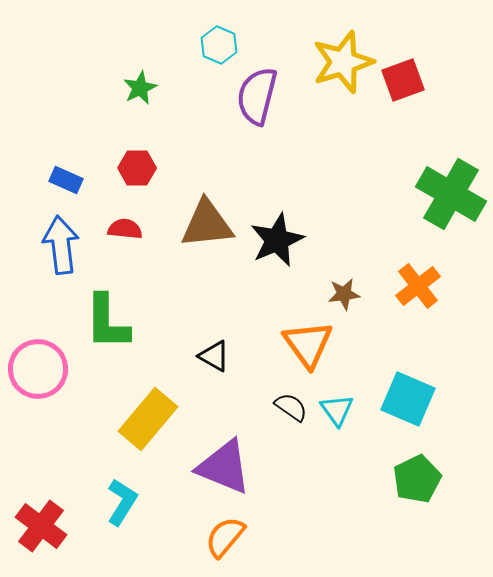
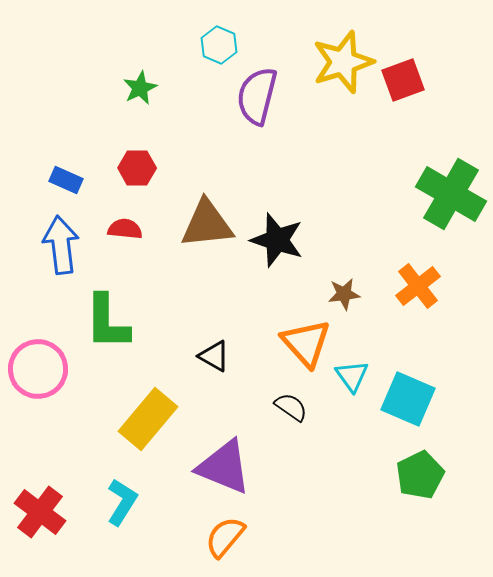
black star: rotated 30 degrees counterclockwise
orange triangle: moved 2 px left, 1 px up; rotated 6 degrees counterclockwise
cyan triangle: moved 15 px right, 34 px up
green pentagon: moved 3 px right, 4 px up
red cross: moved 1 px left, 14 px up
